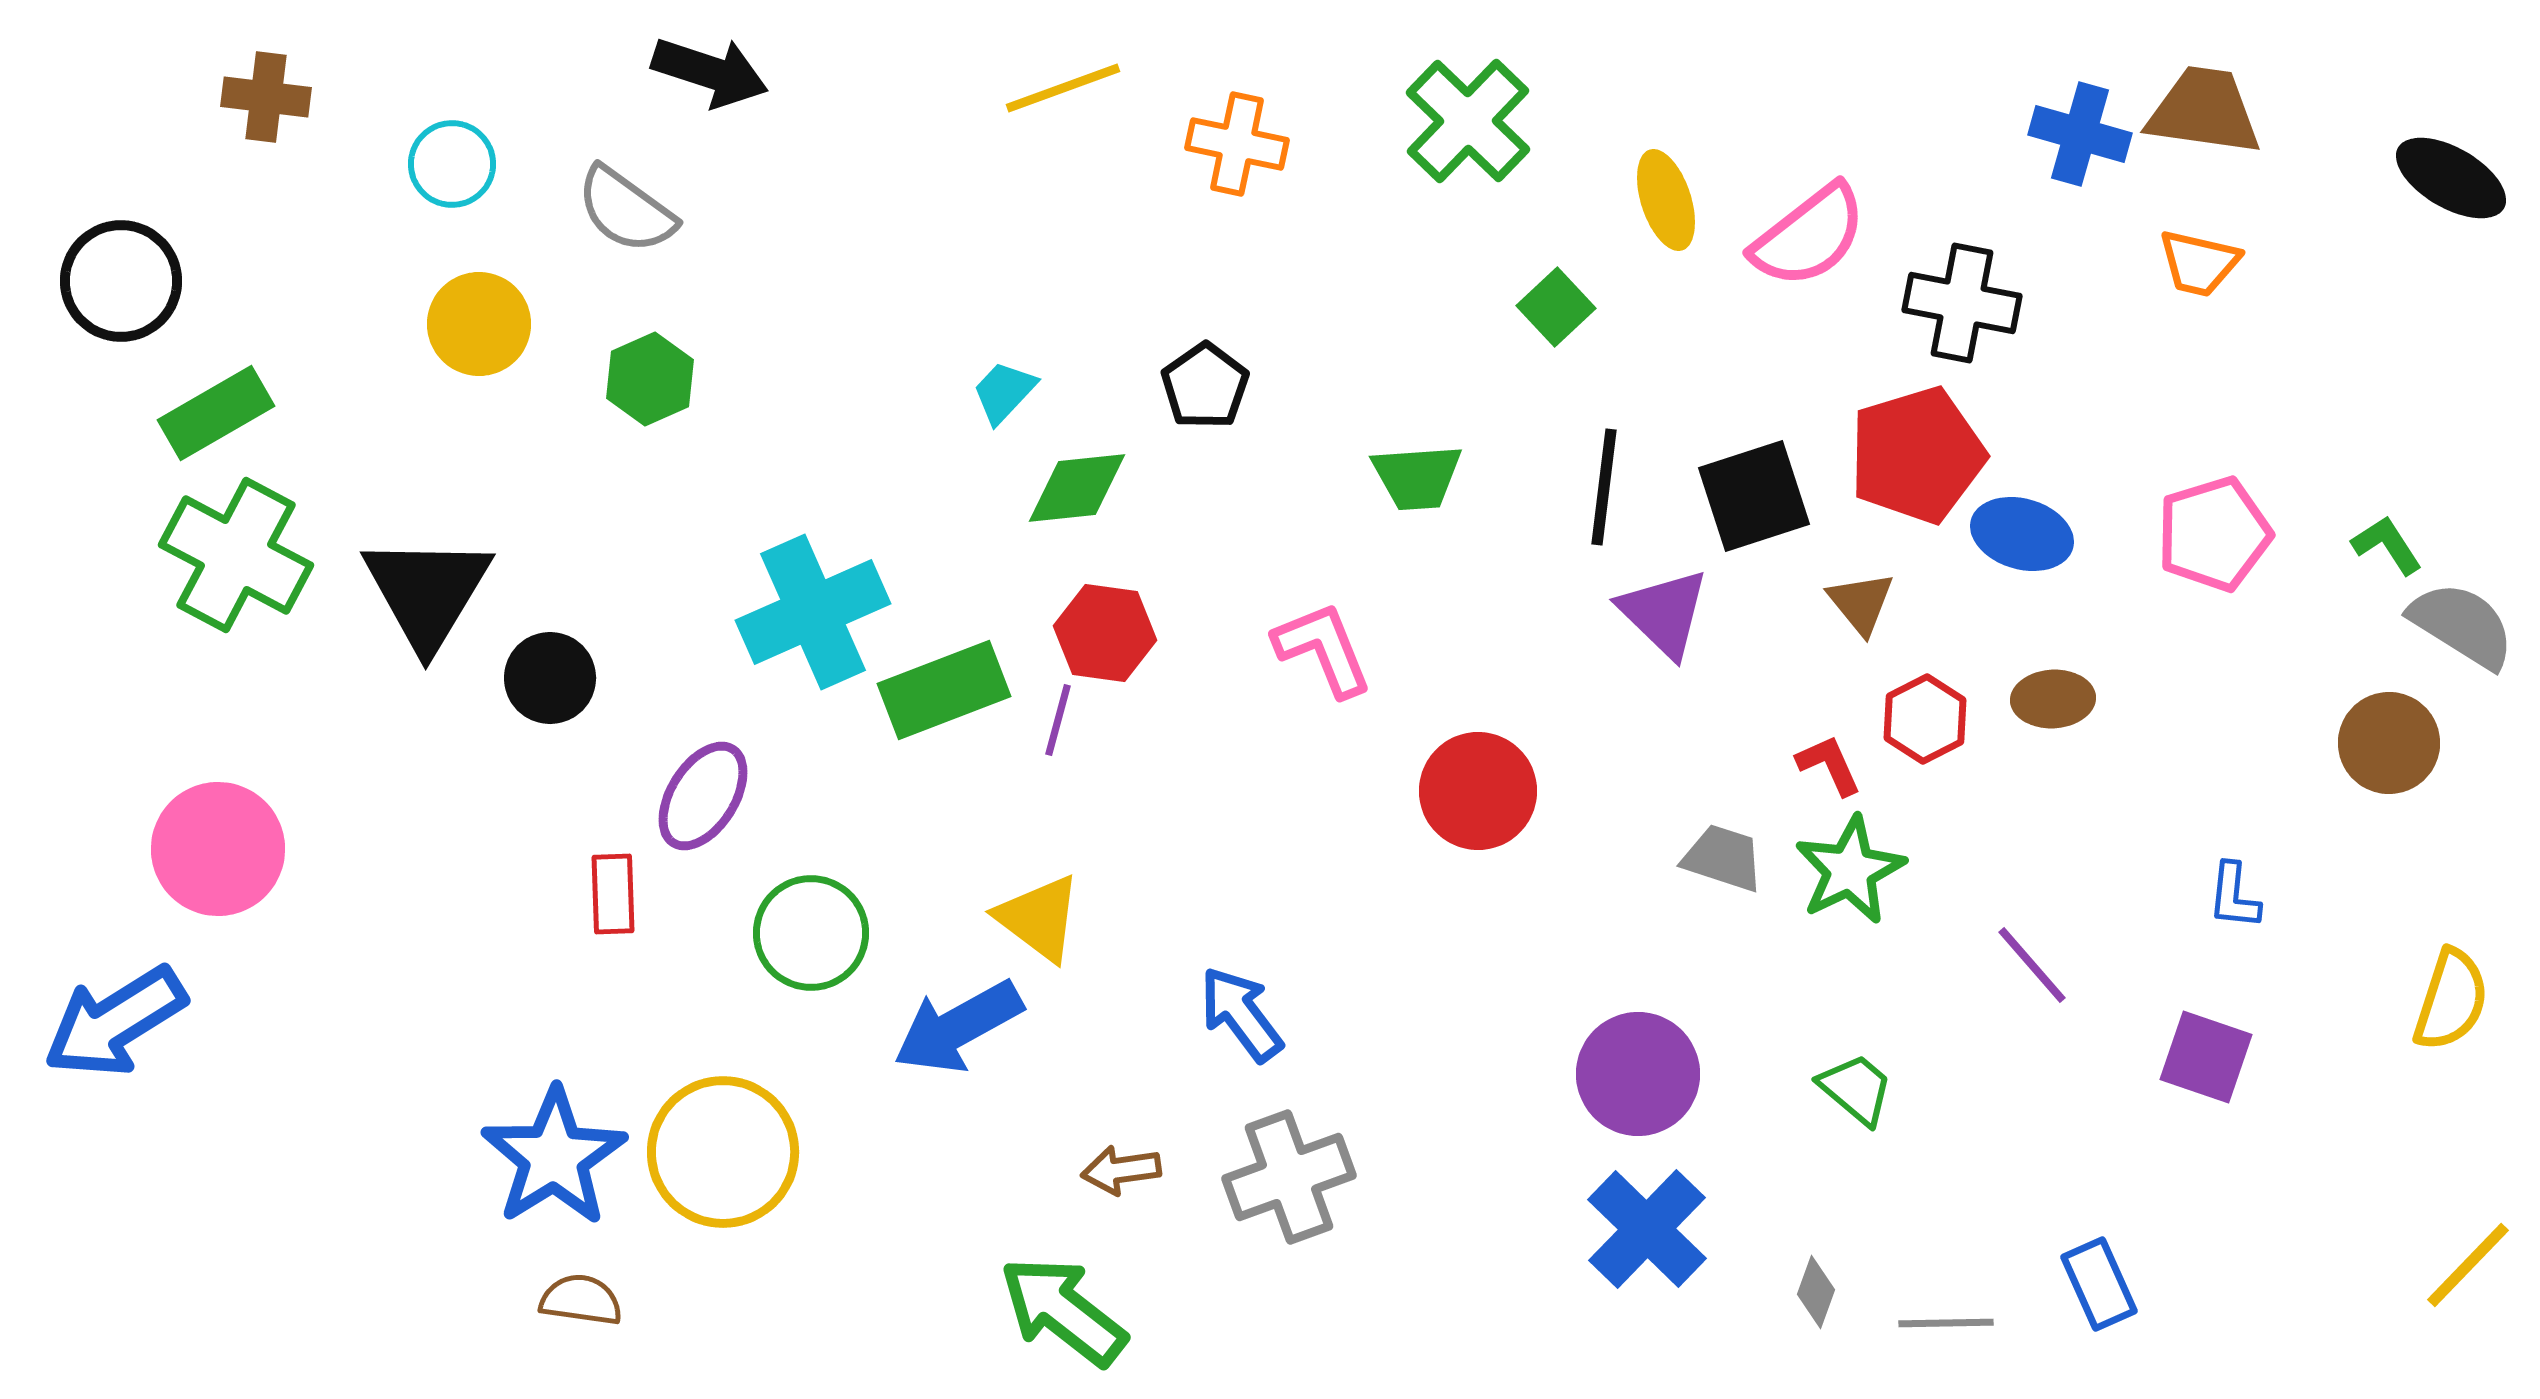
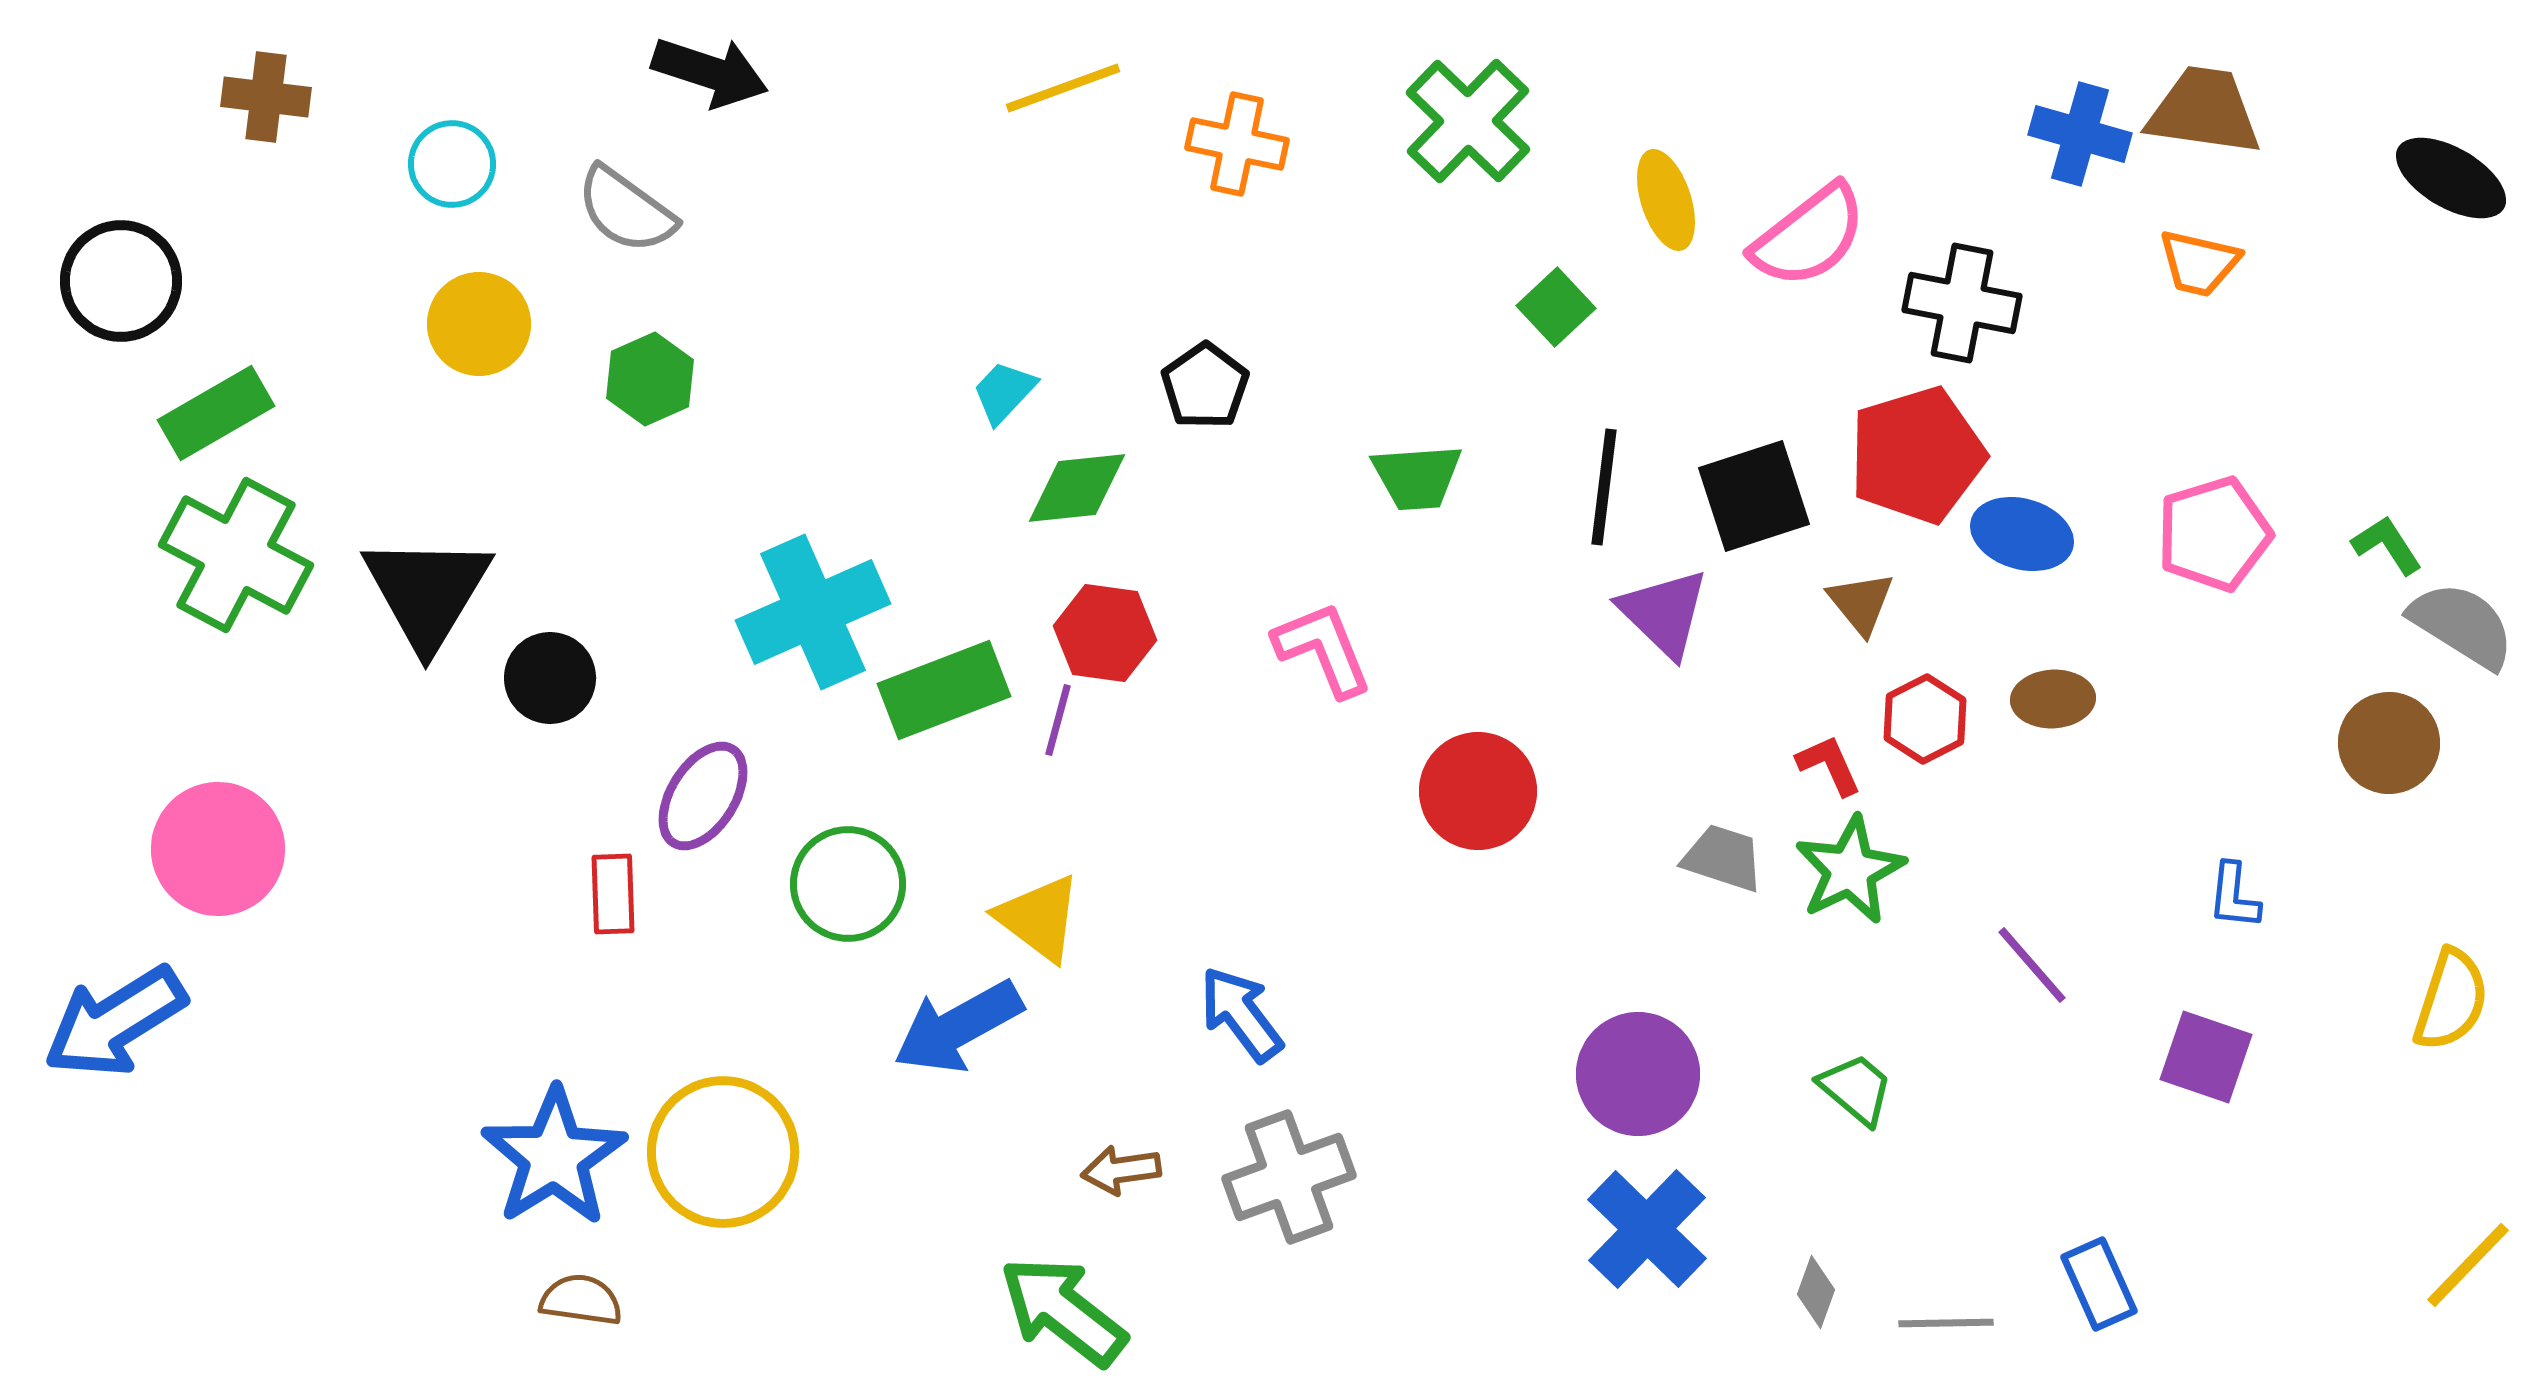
green circle at (811, 933): moved 37 px right, 49 px up
